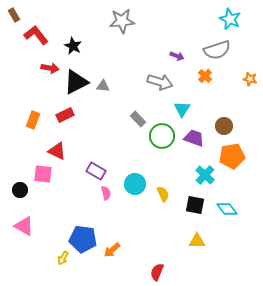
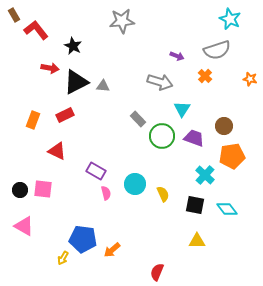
red L-shape: moved 5 px up
pink square: moved 15 px down
